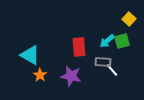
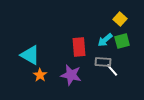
yellow square: moved 9 px left
cyan arrow: moved 2 px left, 1 px up
purple star: moved 1 px up
